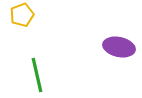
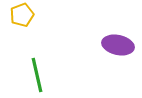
purple ellipse: moved 1 px left, 2 px up
